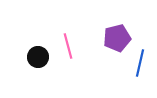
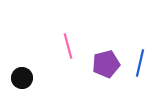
purple pentagon: moved 11 px left, 26 px down
black circle: moved 16 px left, 21 px down
